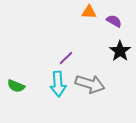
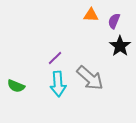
orange triangle: moved 2 px right, 3 px down
purple semicircle: rotated 98 degrees counterclockwise
black star: moved 5 px up
purple line: moved 11 px left
gray arrow: moved 6 px up; rotated 24 degrees clockwise
